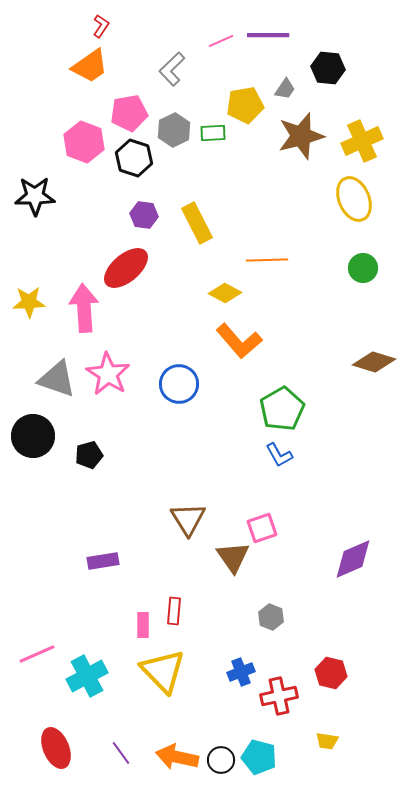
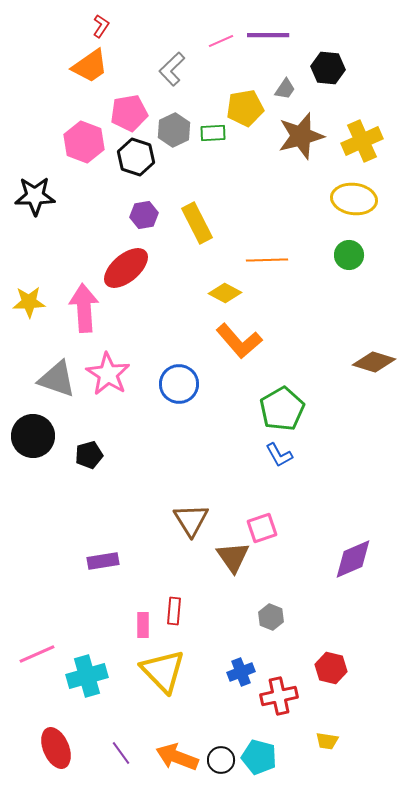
yellow pentagon at (245, 105): moved 3 px down
black hexagon at (134, 158): moved 2 px right, 1 px up
yellow ellipse at (354, 199): rotated 60 degrees counterclockwise
purple hexagon at (144, 215): rotated 16 degrees counterclockwise
green circle at (363, 268): moved 14 px left, 13 px up
brown triangle at (188, 519): moved 3 px right, 1 px down
red hexagon at (331, 673): moved 5 px up
cyan cross at (87, 676): rotated 12 degrees clockwise
orange arrow at (177, 757): rotated 9 degrees clockwise
